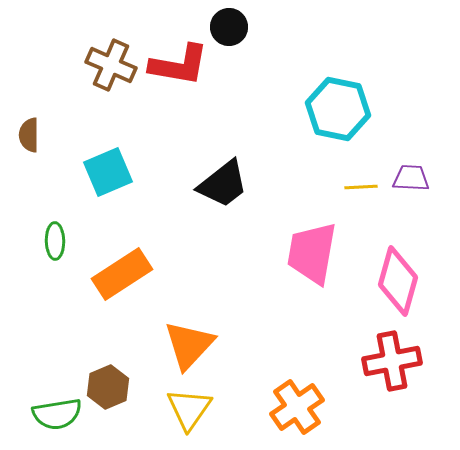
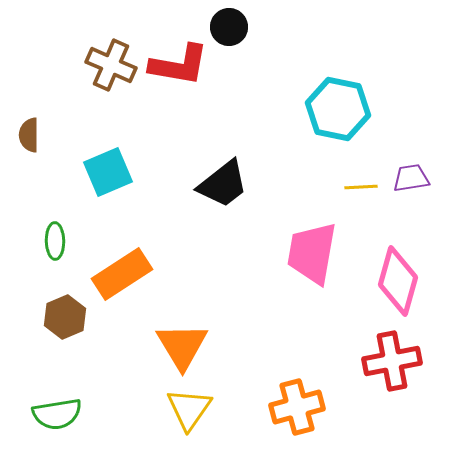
purple trapezoid: rotated 12 degrees counterclockwise
orange triangle: moved 7 px left, 1 px down; rotated 14 degrees counterclockwise
brown hexagon: moved 43 px left, 70 px up
orange cross: rotated 20 degrees clockwise
